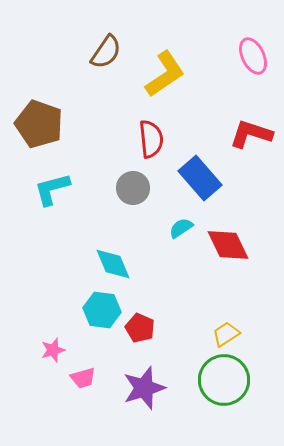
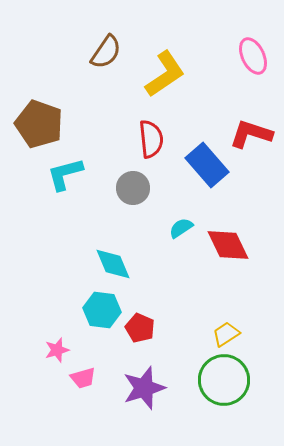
blue rectangle: moved 7 px right, 13 px up
cyan L-shape: moved 13 px right, 15 px up
pink star: moved 4 px right
